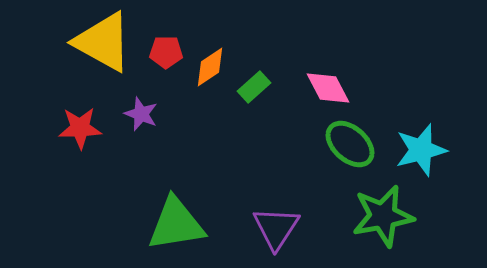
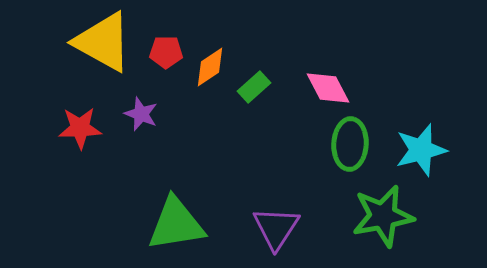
green ellipse: rotated 51 degrees clockwise
